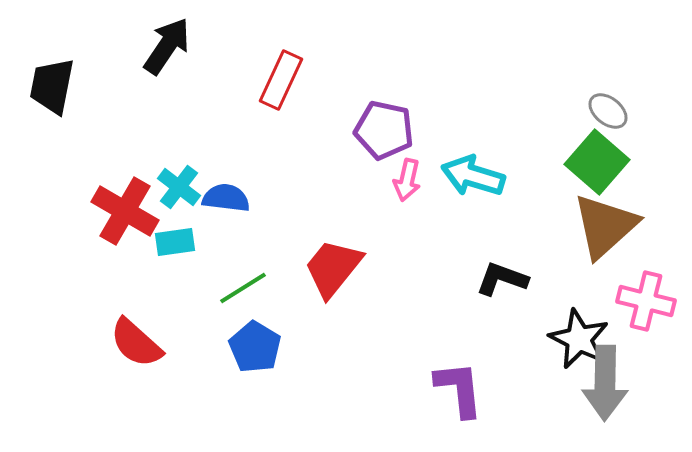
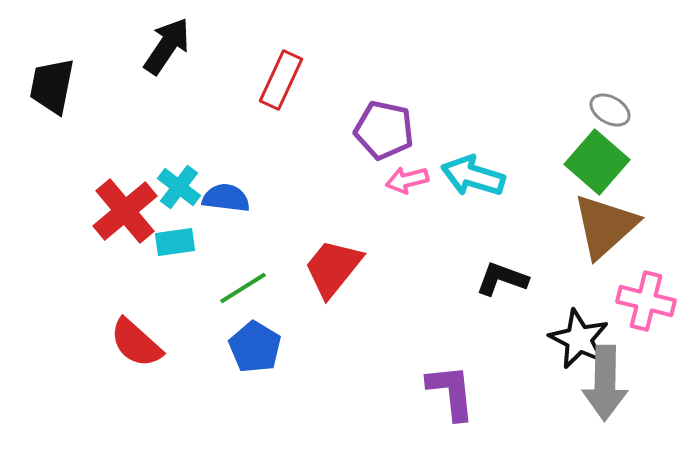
gray ellipse: moved 2 px right, 1 px up; rotated 9 degrees counterclockwise
pink arrow: rotated 63 degrees clockwise
red cross: rotated 20 degrees clockwise
purple L-shape: moved 8 px left, 3 px down
